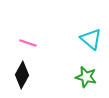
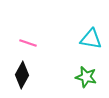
cyan triangle: rotated 30 degrees counterclockwise
